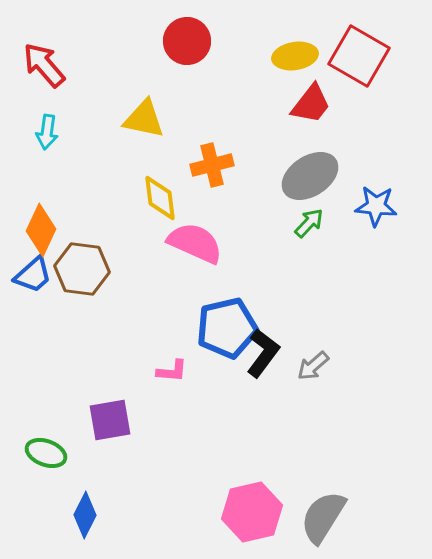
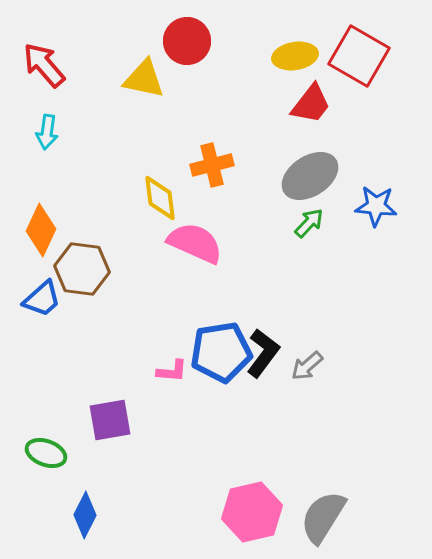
yellow triangle: moved 40 px up
blue trapezoid: moved 9 px right, 24 px down
blue pentagon: moved 6 px left, 24 px down; rotated 4 degrees clockwise
gray arrow: moved 6 px left
